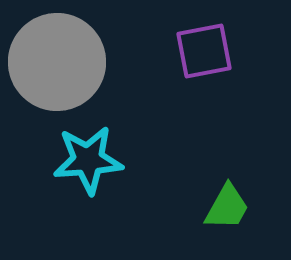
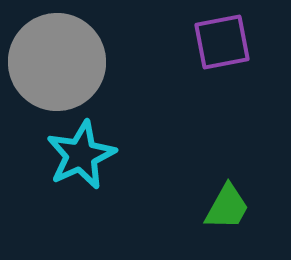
purple square: moved 18 px right, 9 px up
cyan star: moved 7 px left, 5 px up; rotated 20 degrees counterclockwise
